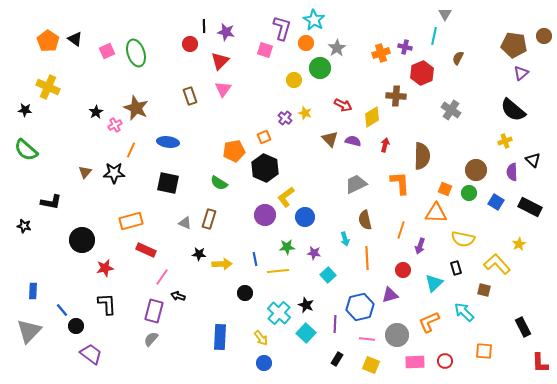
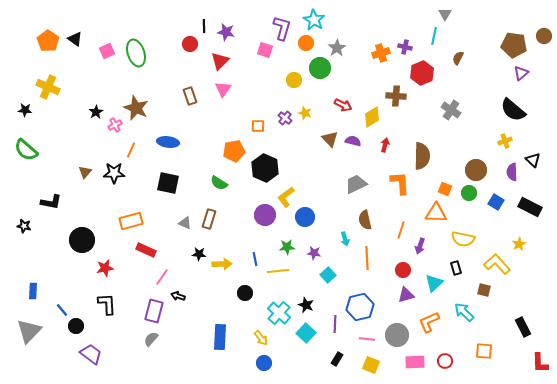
orange square at (264, 137): moved 6 px left, 11 px up; rotated 24 degrees clockwise
purple triangle at (390, 295): moved 16 px right
